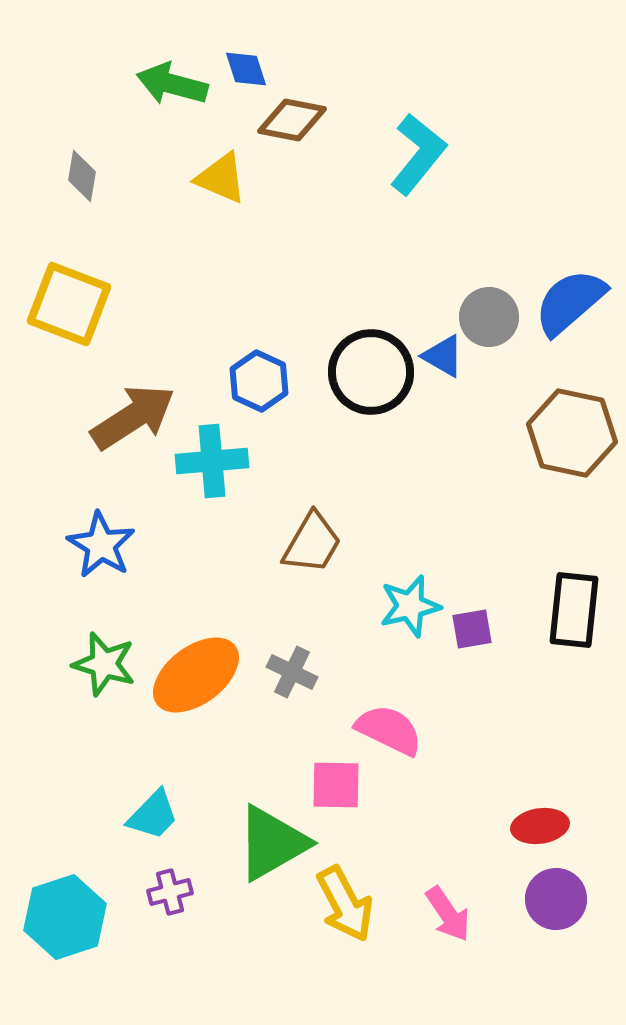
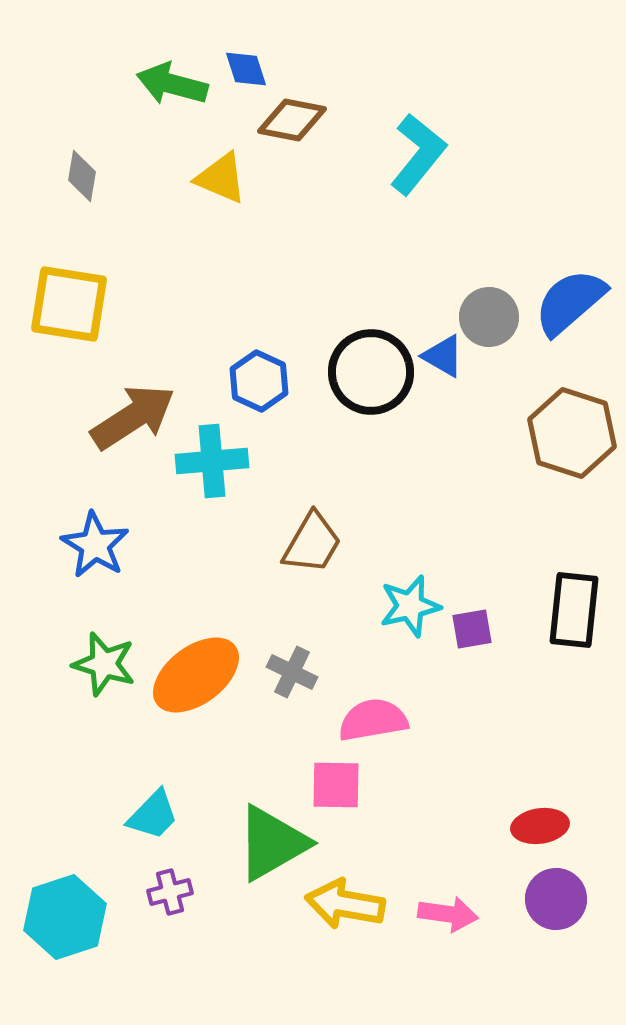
yellow square: rotated 12 degrees counterclockwise
brown hexagon: rotated 6 degrees clockwise
blue star: moved 6 px left
pink semicircle: moved 16 px left, 10 px up; rotated 36 degrees counterclockwise
yellow arrow: rotated 128 degrees clockwise
pink arrow: rotated 48 degrees counterclockwise
